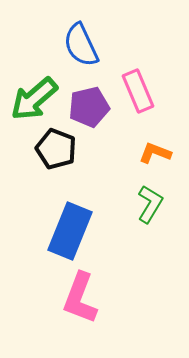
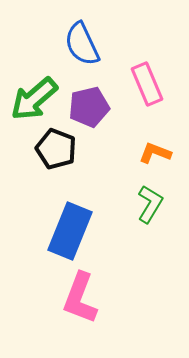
blue semicircle: moved 1 px right, 1 px up
pink rectangle: moved 9 px right, 7 px up
